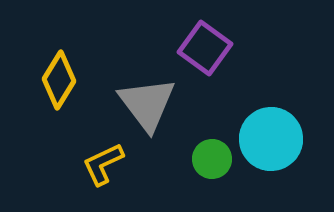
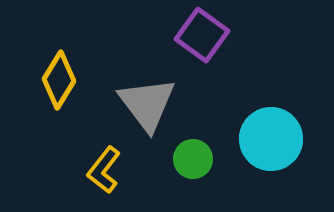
purple square: moved 3 px left, 13 px up
green circle: moved 19 px left
yellow L-shape: moved 1 px right, 6 px down; rotated 27 degrees counterclockwise
